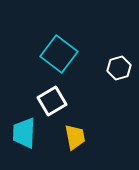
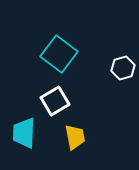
white hexagon: moved 4 px right
white square: moved 3 px right
